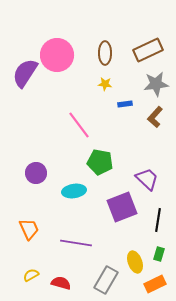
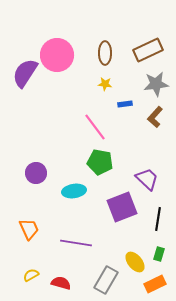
pink line: moved 16 px right, 2 px down
black line: moved 1 px up
yellow ellipse: rotated 20 degrees counterclockwise
